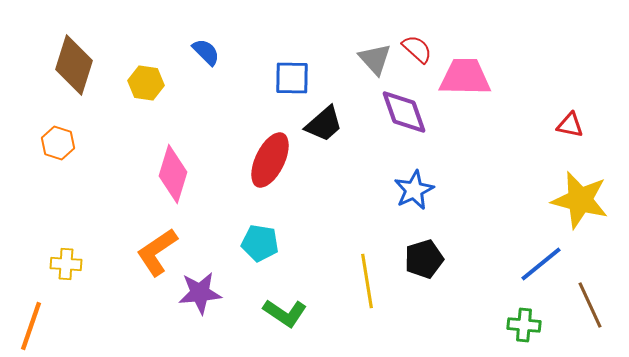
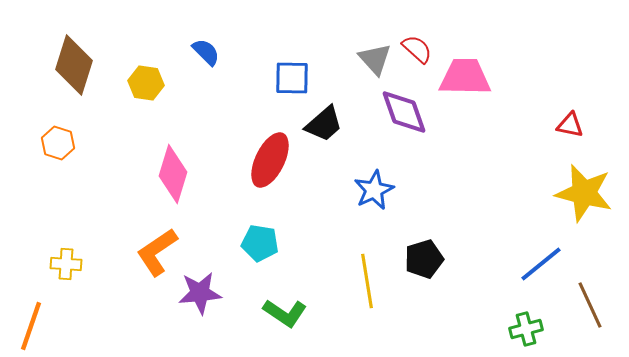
blue star: moved 40 px left
yellow star: moved 4 px right, 7 px up
green cross: moved 2 px right, 4 px down; rotated 20 degrees counterclockwise
